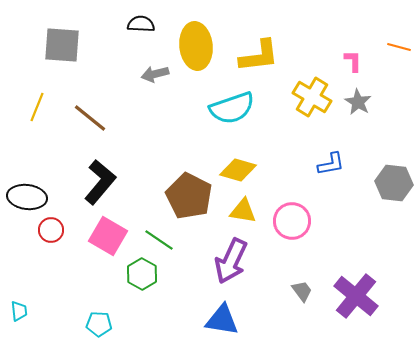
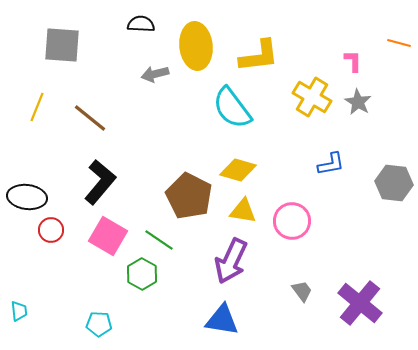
orange line: moved 4 px up
cyan semicircle: rotated 72 degrees clockwise
purple cross: moved 4 px right, 7 px down
